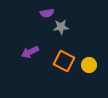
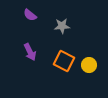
purple semicircle: moved 17 px left, 2 px down; rotated 48 degrees clockwise
gray star: moved 1 px right, 1 px up
purple arrow: rotated 90 degrees counterclockwise
